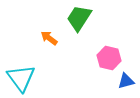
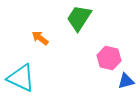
orange arrow: moved 9 px left
cyan triangle: rotated 28 degrees counterclockwise
